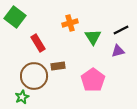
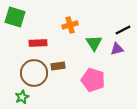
green square: rotated 20 degrees counterclockwise
orange cross: moved 2 px down
black line: moved 2 px right
green triangle: moved 1 px right, 6 px down
red rectangle: rotated 60 degrees counterclockwise
purple triangle: moved 1 px left, 2 px up
brown circle: moved 3 px up
pink pentagon: rotated 20 degrees counterclockwise
